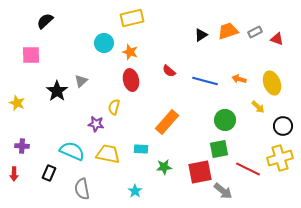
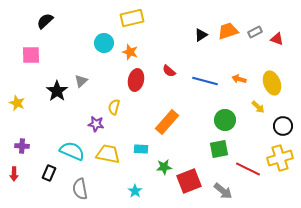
red ellipse: moved 5 px right; rotated 25 degrees clockwise
red square: moved 11 px left, 9 px down; rotated 10 degrees counterclockwise
gray semicircle: moved 2 px left
